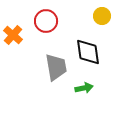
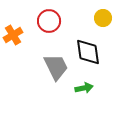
yellow circle: moved 1 px right, 2 px down
red circle: moved 3 px right
orange cross: rotated 18 degrees clockwise
gray trapezoid: rotated 16 degrees counterclockwise
